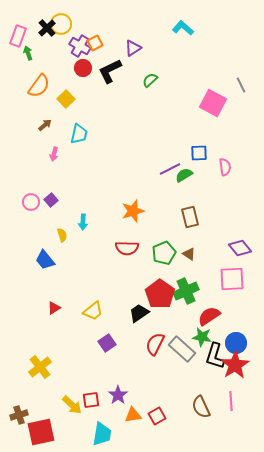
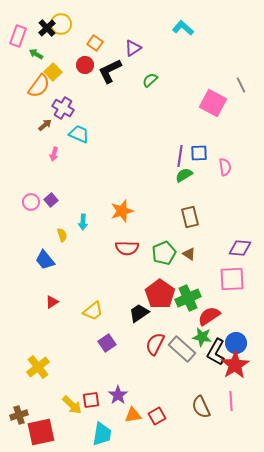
orange square at (95, 43): rotated 28 degrees counterclockwise
purple cross at (80, 46): moved 17 px left, 62 px down
green arrow at (28, 53): moved 8 px right, 1 px down; rotated 40 degrees counterclockwise
red circle at (83, 68): moved 2 px right, 3 px up
yellow square at (66, 99): moved 13 px left, 27 px up
cyan trapezoid at (79, 134): rotated 80 degrees counterclockwise
purple line at (170, 169): moved 10 px right, 13 px up; rotated 55 degrees counterclockwise
orange star at (133, 211): moved 11 px left
purple diamond at (240, 248): rotated 45 degrees counterclockwise
green cross at (186, 291): moved 2 px right, 7 px down
red triangle at (54, 308): moved 2 px left, 6 px up
black L-shape at (215, 356): moved 1 px right, 4 px up; rotated 12 degrees clockwise
yellow cross at (40, 367): moved 2 px left
